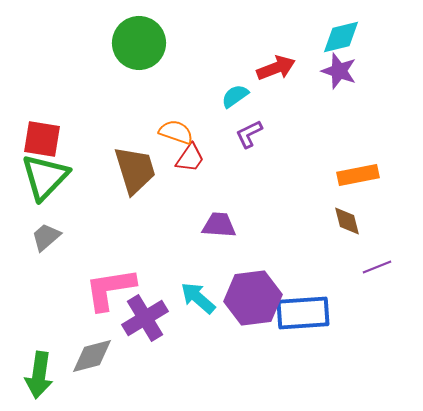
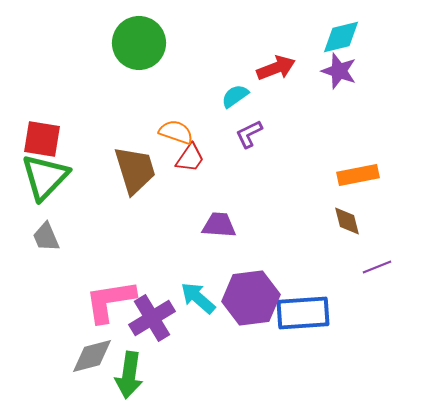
gray trapezoid: rotated 72 degrees counterclockwise
pink L-shape: moved 12 px down
purple hexagon: moved 2 px left
purple cross: moved 7 px right
green arrow: moved 90 px right
